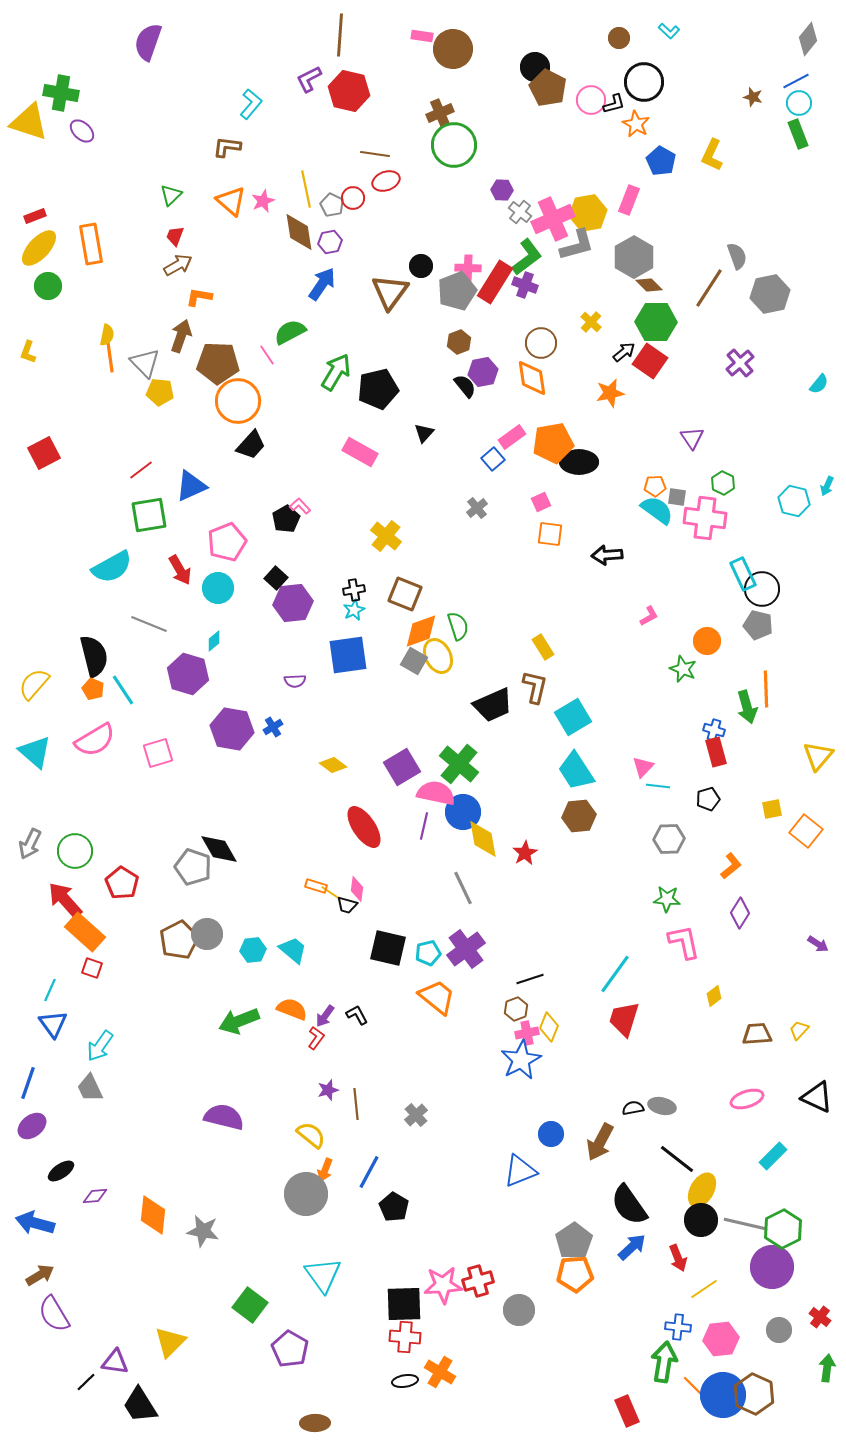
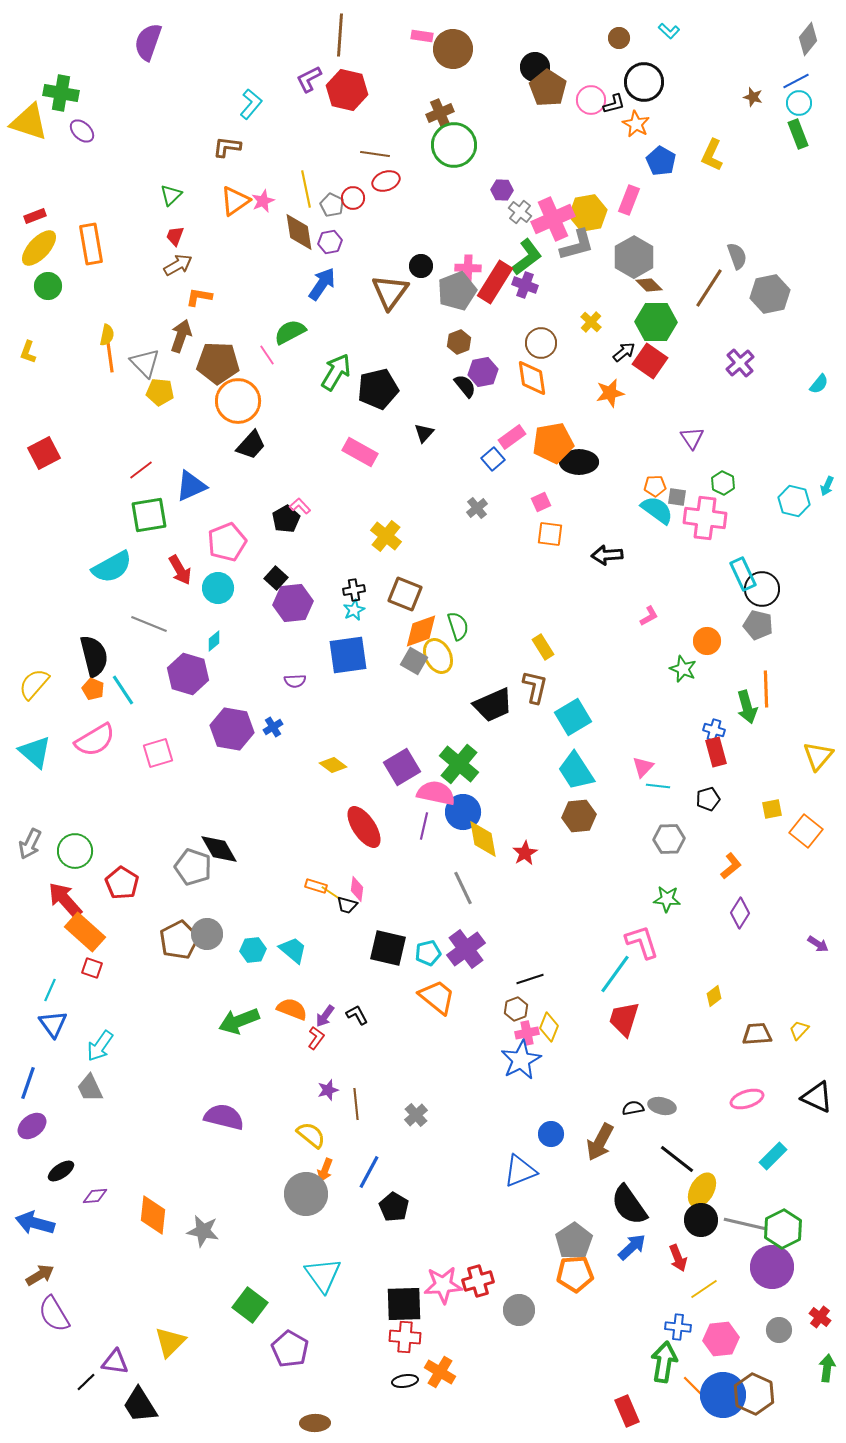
brown pentagon at (548, 88): rotated 6 degrees clockwise
red hexagon at (349, 91): moved 2 px left, 1 px up
orange triangle at (231, 201): moved 4 px right; rotated 44 degrees clockwise
pink L-shape at (684, 942): moved 42 px left; rotated 6 degrees counterclockwise
